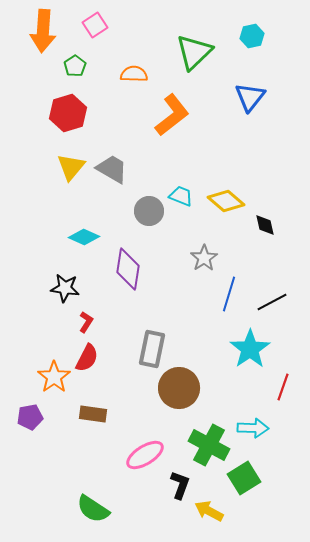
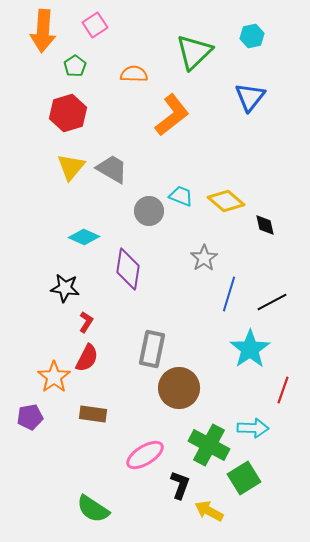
red line: moved 3 px down
